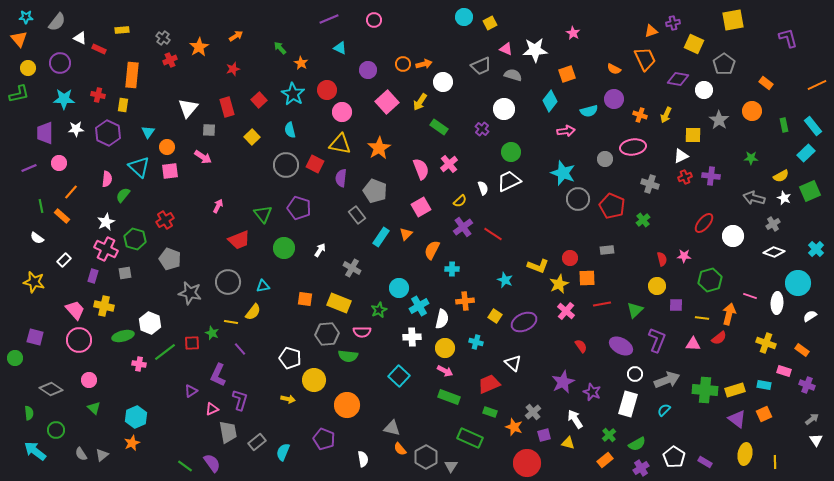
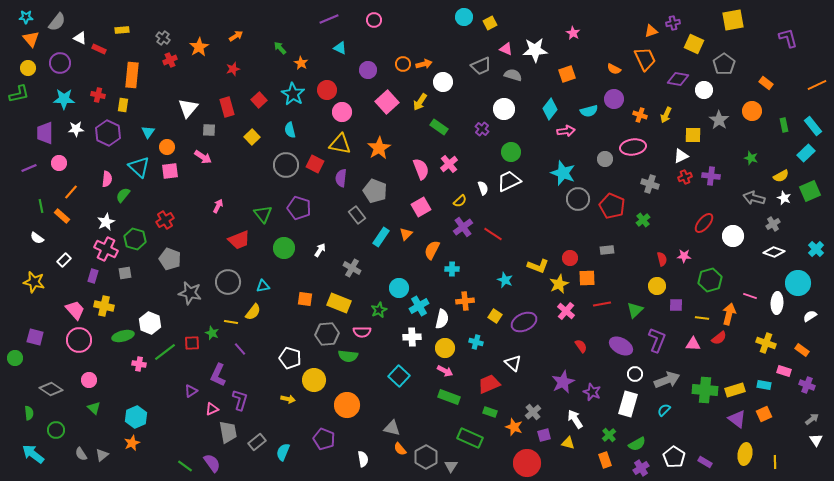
orange triangle at (19, 39): moved 12 px right
cyan diamond at (550, 101): moved 8 px down
green star at (751, 158): rotated 16 degrees clockwise
cyan arrow at (35, 451): moved 2 px left, 3 px down
orange rectangle at (605, 460): rotated 70 degrees counterclockwise
